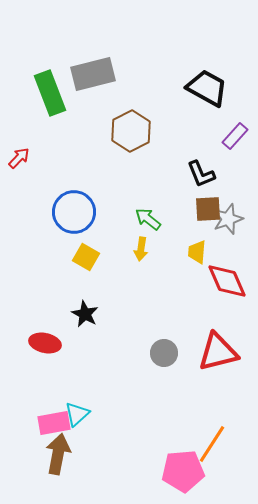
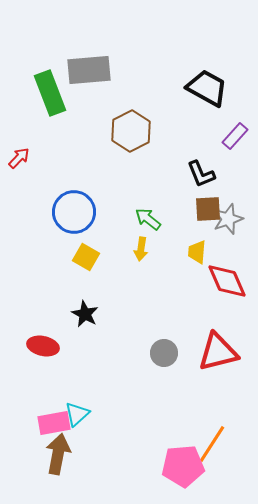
gray rectangle: moved 4 px left, 4 px up; rotated 9 degrees clockwise
red ellipse: moved 2 px left, 3 px down
pink pentagon: moved 5 px up
